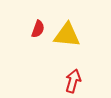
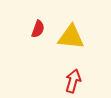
yellow triangle: moved 4 px right, 2 px down
